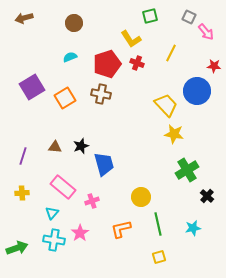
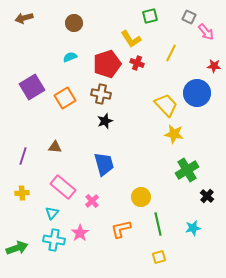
blue circle: moved 2 px down
black star: moved 24 px right, 25 px up
pink cross: rotated 24 degrees counterclockwise
